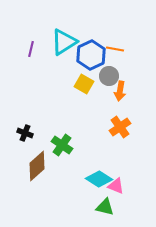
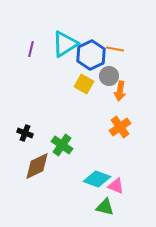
cyan triangle: moved 1 px right, 2 px down
brown diamond: rotated 16 degrees clockwise
cyan diamond: moved 2 px left; rotated 12 degrees counterclockwise
